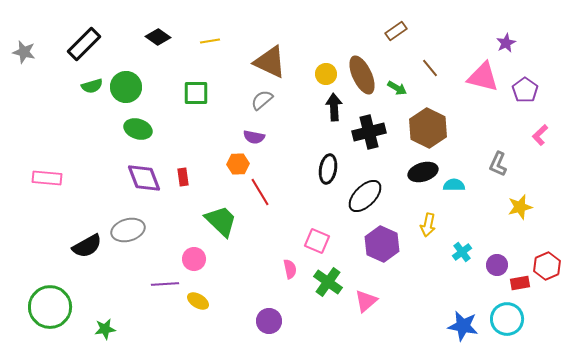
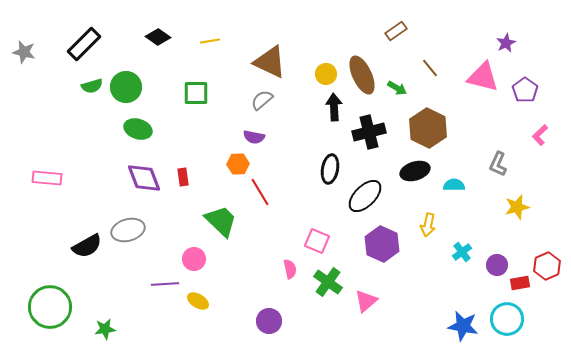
black ellipse at (328, 169): moved 2 px right
black ellipse at (423, 172): moved 8 px left, 1 px up
yellow star at (520, 207): moved 3 px left
